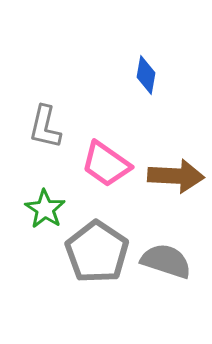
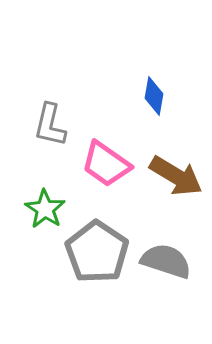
blue diamond: moved 8 px right, 21 px down
gray L-shape: moved 5 px right, 2 px up
brown arrow: rotated 28 degrees clockwise
